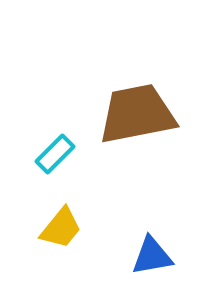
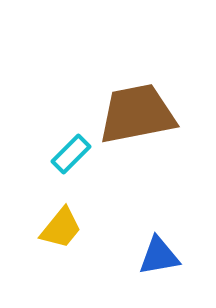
cyan rectangle: moved 16 px right
blue triangle: moved 7 px right
